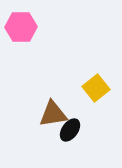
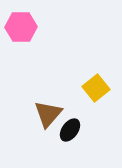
brown triangle: moved 5 px left; rotated 40 degrees counterclockwise
